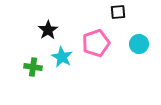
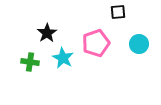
black star: moved 1 px left, 3 px down
cyan star: moved 1 px right, 1 px down
green cross: moved 3 px left, 5 px up
